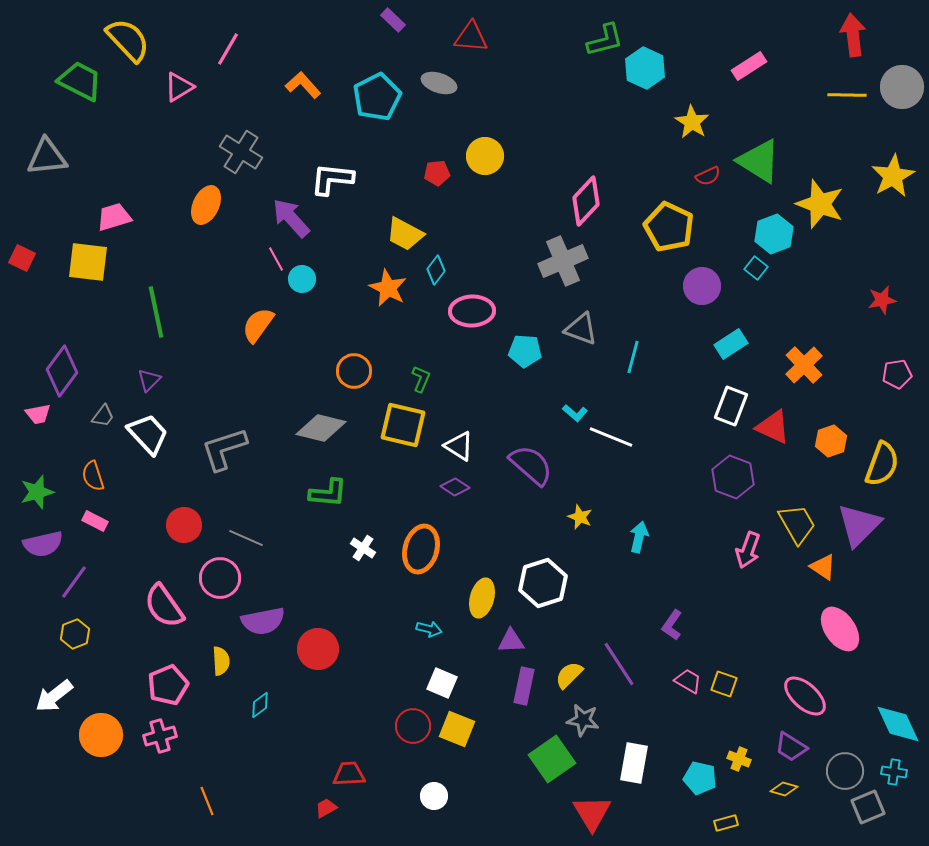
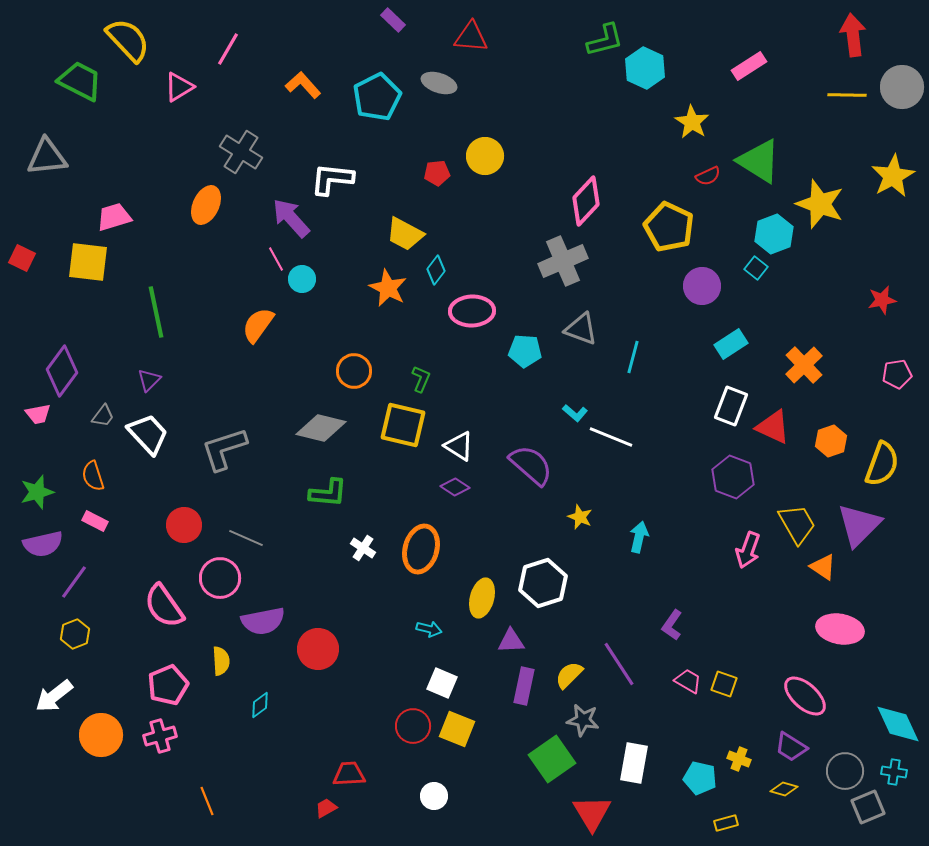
pink ellipse at (840, 629): rotated 45 degrees counterclockwise
